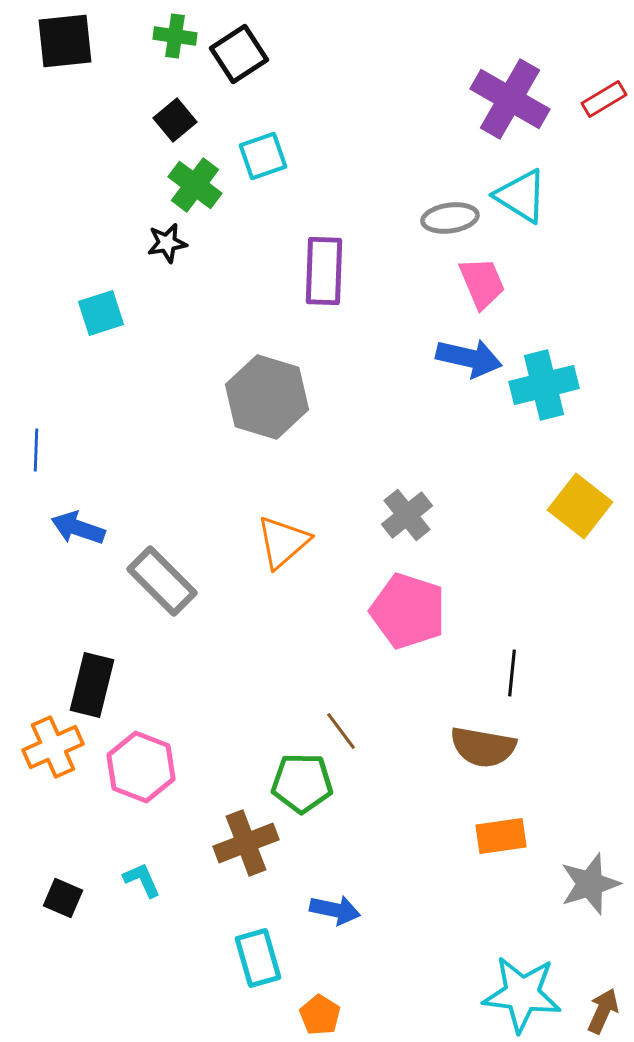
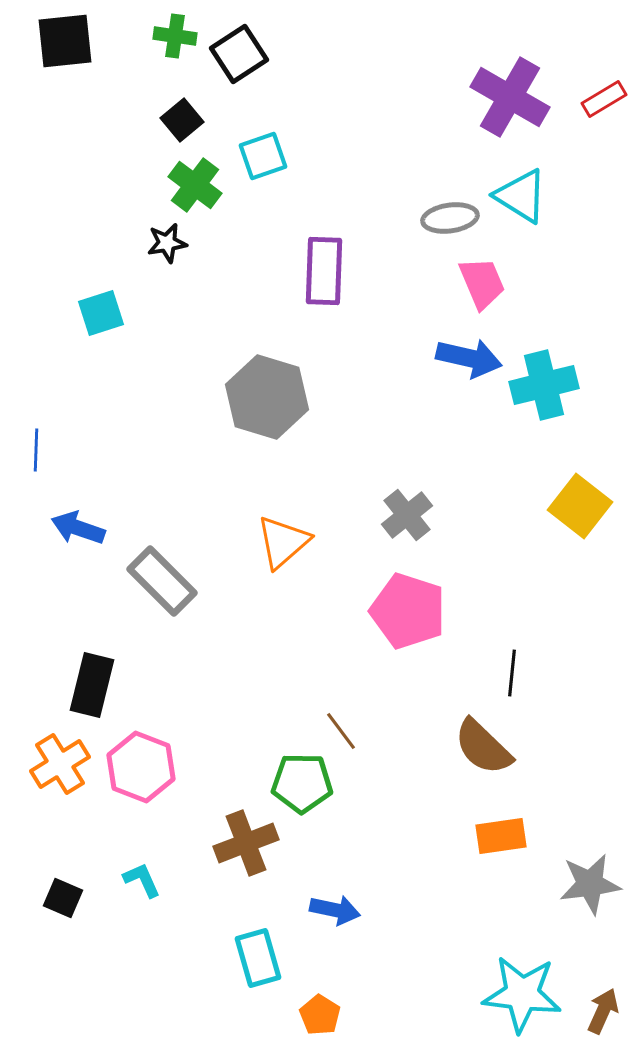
purple cross at (510, 99): moved 2 px up
black square at (175, 120): moved 7 px right
orange cross at (53, 747): moved 7 px right, 17 px down; rotated 8 degrees counterclockwise
brown semicircle at (483, 747): rotated 34 degrees clockwise
gray star at (590, 884): rotated 10 degrees clockwise
